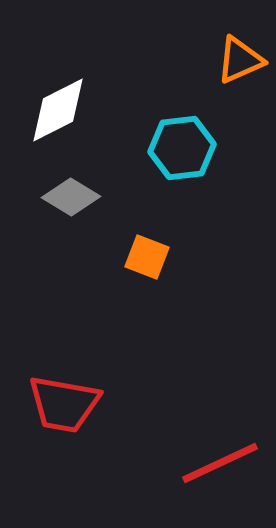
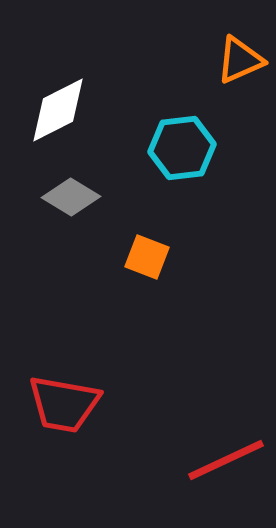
red line: moved 6 px right, 3 px up
